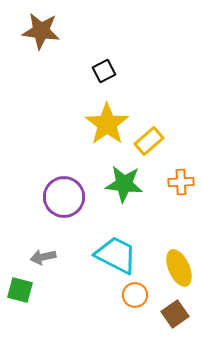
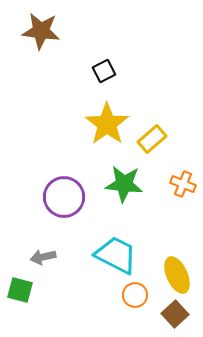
yellow rectangle: moved 3 px right, 2 px up
orange cross: moved 2 px right, 2 px down; rotated 25 degrees clockwise
yellow ellipse: moved 2 px left, 7 px down
brown square: rotated 8 degrees counterclockwise
